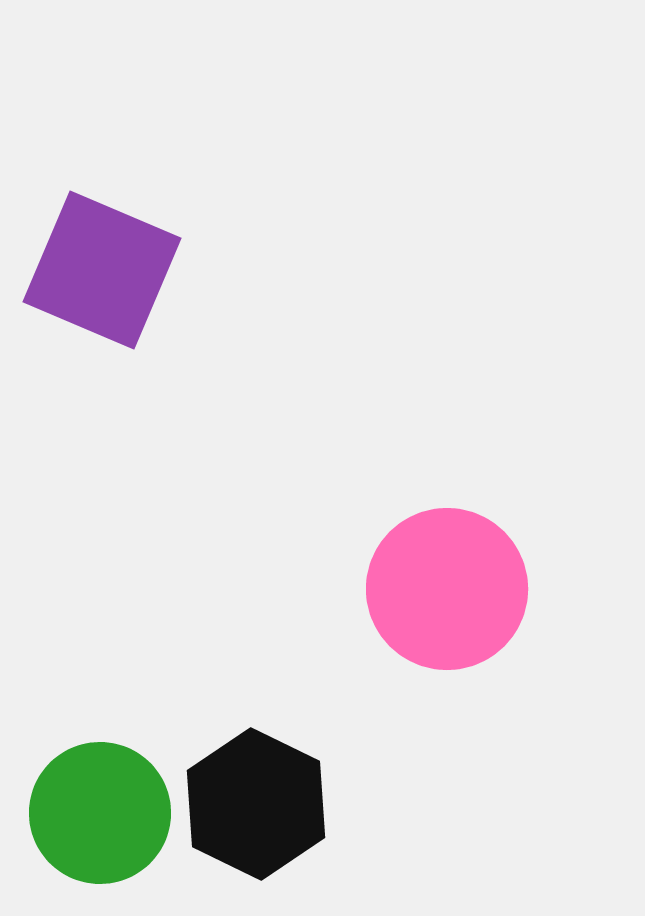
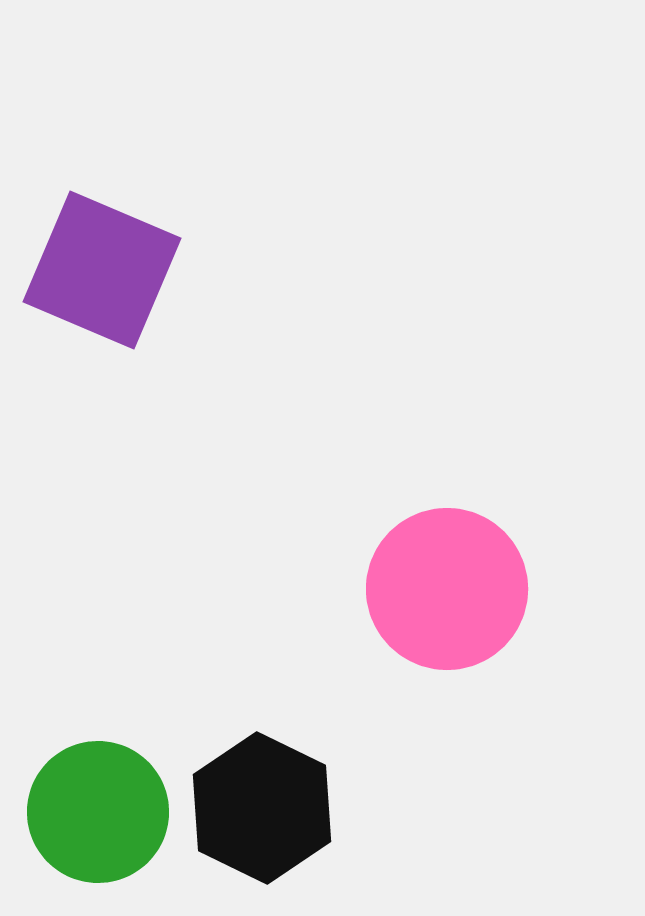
black hexagon: moved 6 px right, 4 px down
green circle: moved 2 px left, 1 px up
